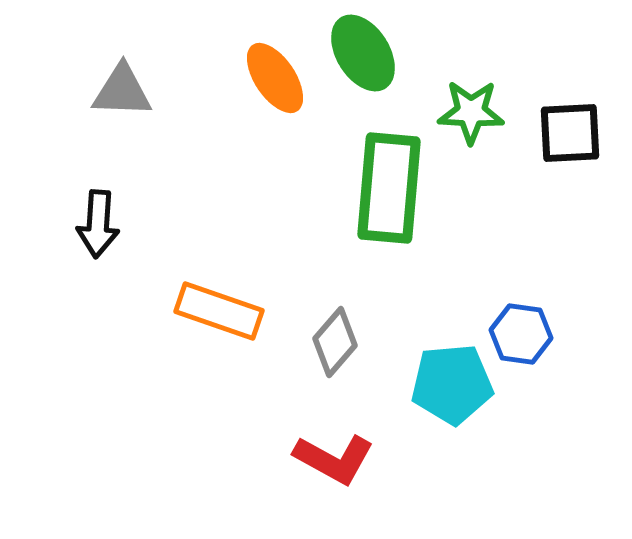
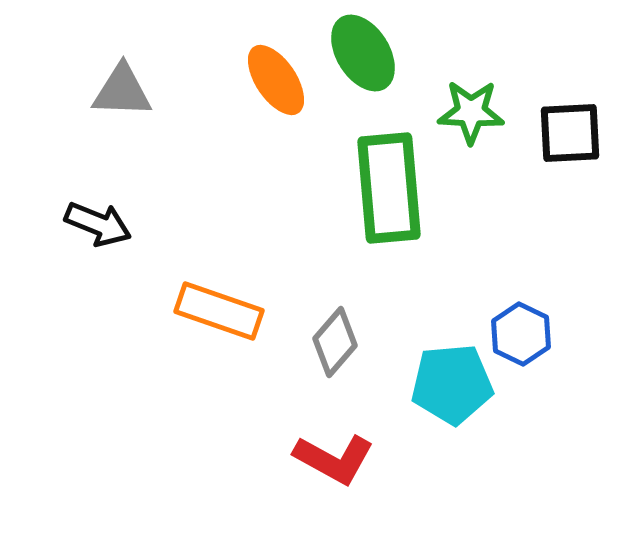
orange ellipse: moved 1 px right, 2 px down
green rectangle: rotated 10 degrees counterclockwise
black arrow: rotated 72 degrees counterclockwise
blue hexagon: rotated 18 degrees clockwise
